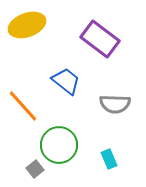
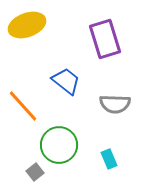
purple rectangle: moved 5 px right; rotated 36 degrees clockwise
gray square: moved 3 px down
